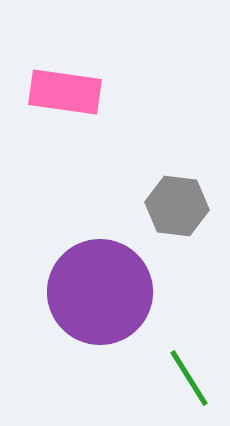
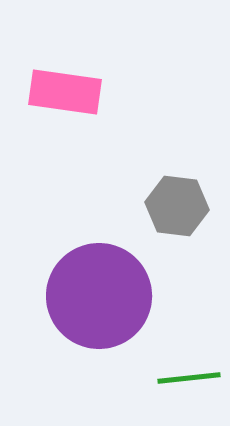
purple circle: moved 1 px left, 4 px down
green line: rotated 64 degrees counterclockwise
